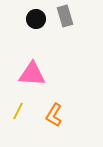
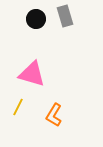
pink triangle: rotated 12 degrees clockwise
yellow line: moved 4 px up
